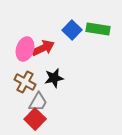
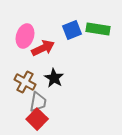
blue square: rotated 24 degrees clockwise
pink ellipse: moved 13 px up
black star: rotated 30 degrees counterclockwise
gray trapezoid: rotated 20 degrees counterclockwise
red square: moved 2 px right
